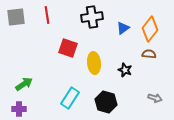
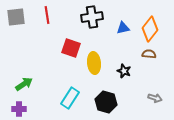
blue triangle: rotated 24 degrees clockwise
red square: moved 3 px right
black star: moved 1 px left, 1 px down
